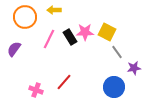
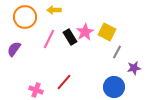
pink star: rotated 30 degrees counterclockwise
gray line: rotated 64 degrees clockwise
